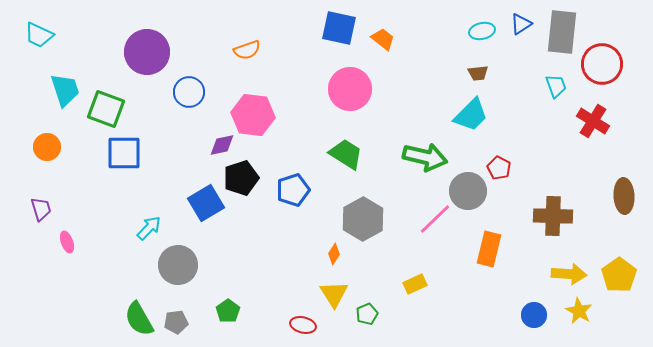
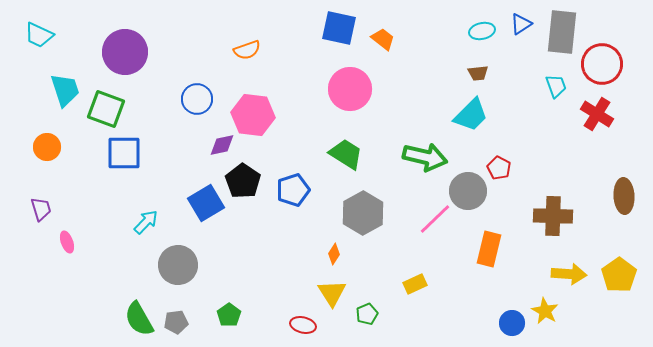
purple circle at (147, 52): moved 22 px left
blue circle at (189, 92): moved 8 px right, 7 px down
red cross at (593, 121): moved 4 px right, 7 px up
black pentagon at (241, 178): moved 2 px right, 3 px down; rotated 20 degrees counterclockwise
gray hexagon at (363, 219): moved 6 px up
cyan arrow at (149, 228): moved 3 px left, 6 px up
yellow triangle at (334, 294): moved 2 px left, 1 px up
green pentagon at (228, 311): moved 1 px right, 4 px down
yellow star at (579, 311): moved 34 px left
blue circle at (534, 315): moved 22 px left, 8 px down
